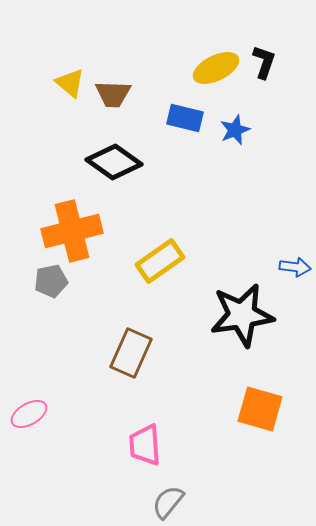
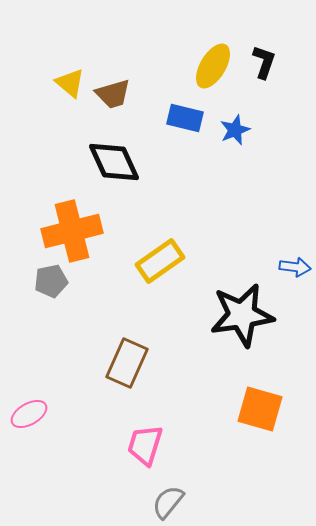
yellow ellipse: moved 3 px left, 2 px up; rotated 33 degrees counterclockwise
brown trapezoid: rotated 18 degrees counterclockwise
black diamond: rotated 30 degrees clockwise
brown rectangle: moved 4 px left, 10 px down
pink trapezoid: rotated 21 degrees clockwise
